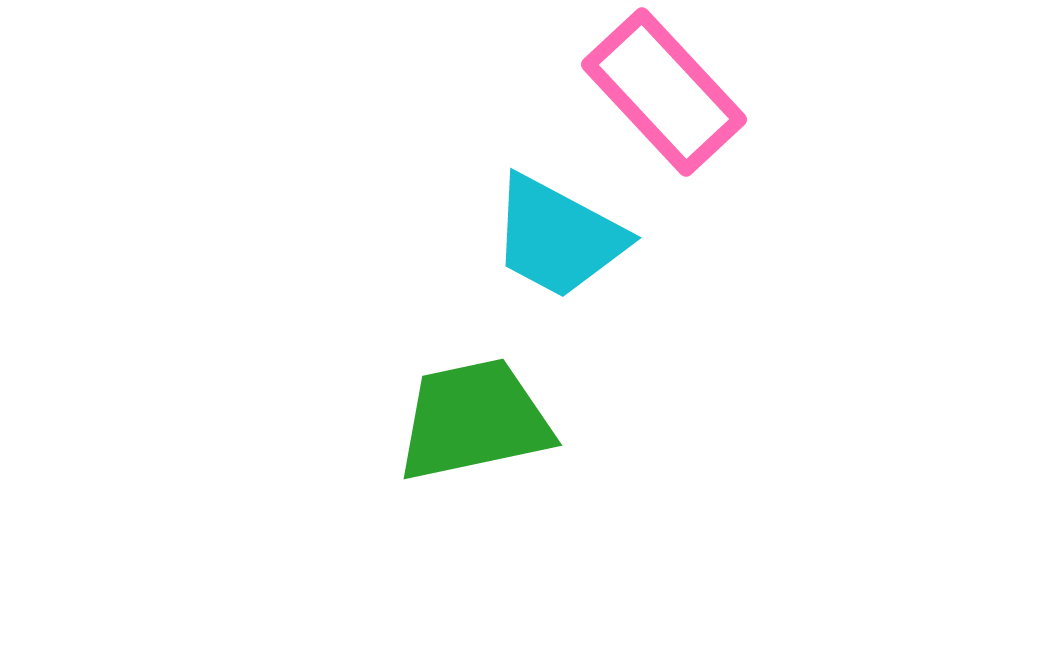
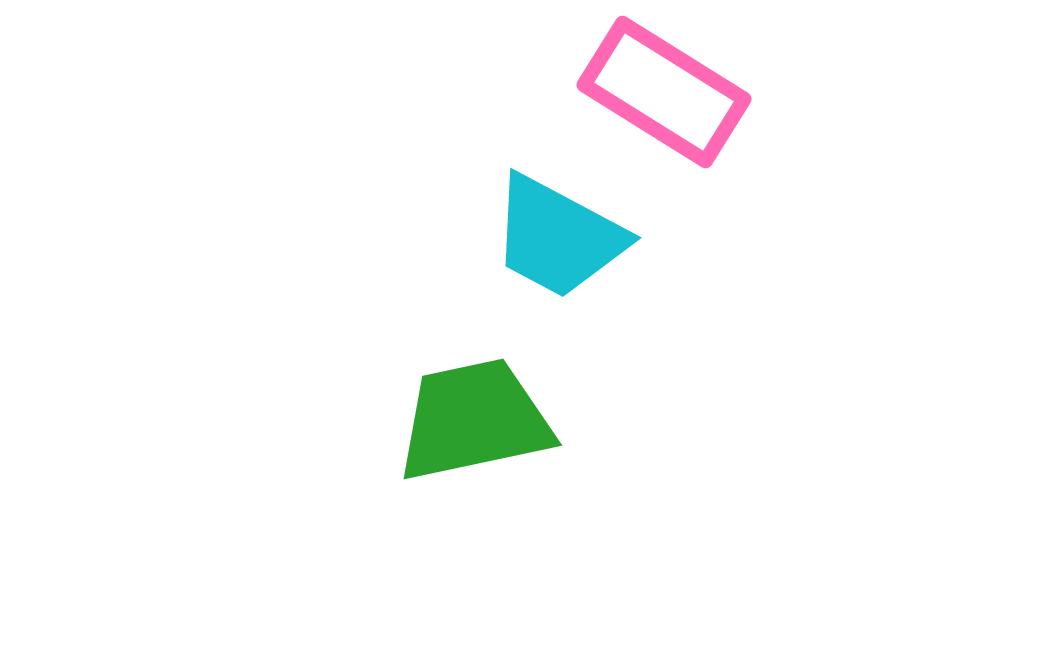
pink rectangle: rotated 15 degrees counterclockwise
